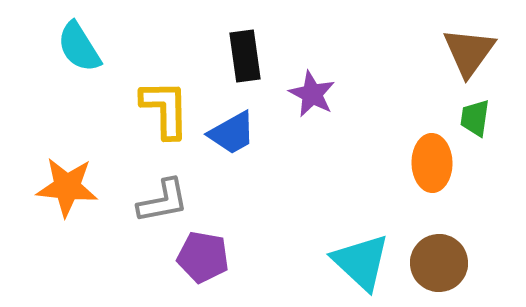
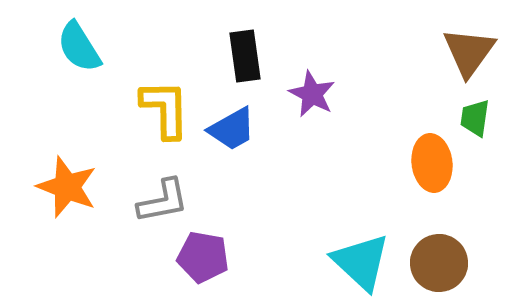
blue trapezoid: moved 4 px up
orange ellipse: rotated 6 degrees counterclockwise
orange star: rotated 16 degrees clockwise
